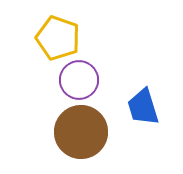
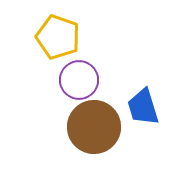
yellow pentagon: moved 1 px up
brown circle: moved 13 px right, 5 px up
